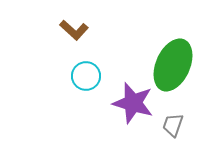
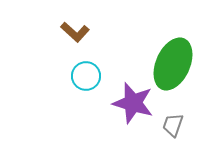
brown L-shape: moved 1 px right, 2 px down
green ellipse: moved 1 px up
